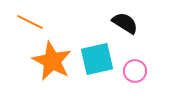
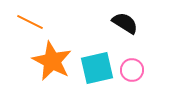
cyan square: moved 9 px down
pink circle: moved 3 px left, 1 px up
